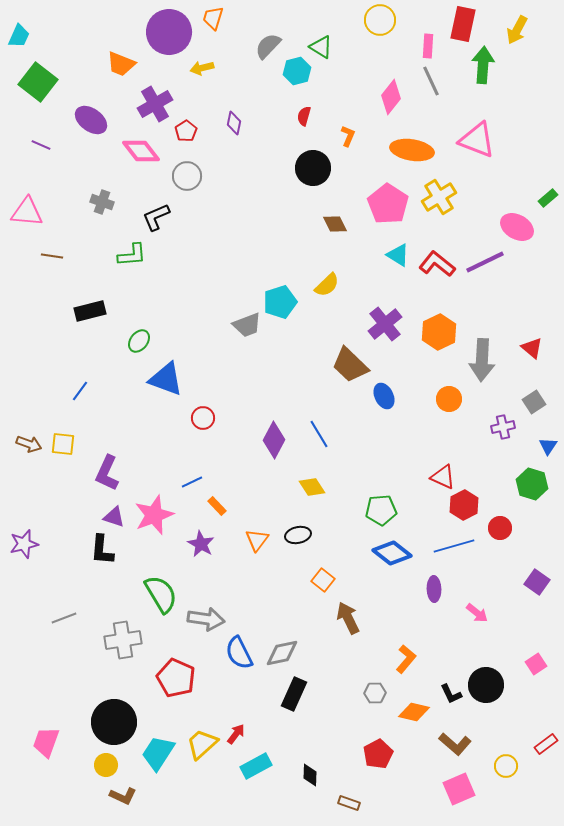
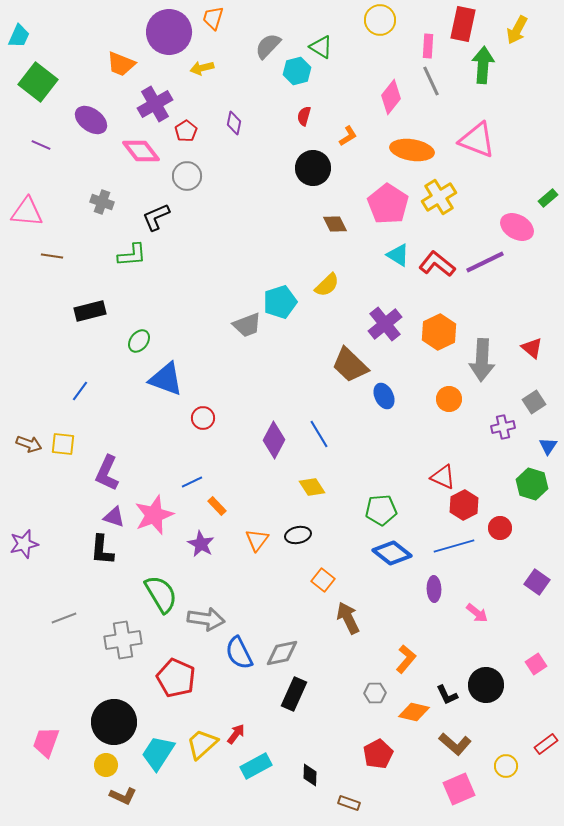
orange L-shape at (348, 136): rotated 35 degrees clockwise
black L-shape at (451, 694): moved 4 px left, 1 px down
